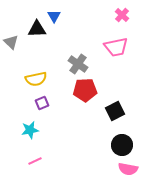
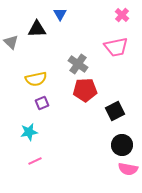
blue triangle: moved 6 px right, 2 px up
cyan star: moved 1 px left, 2 px down
